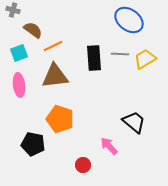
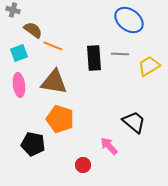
orange line: rotated 48 degrees clockwise
yellow trapezoid: moved 4 px right, 7 px down
brown triangle: moved 1 px left, 6 px down; rotated 16 degrees clockwise
